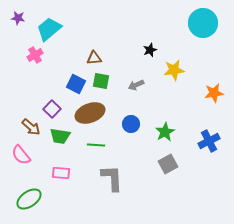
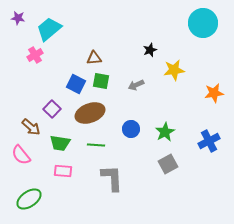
blue circle: moved 5 px down
green trapezoid: moved 7 px down
pink rectangle: moved 2 px right, 2 px up
